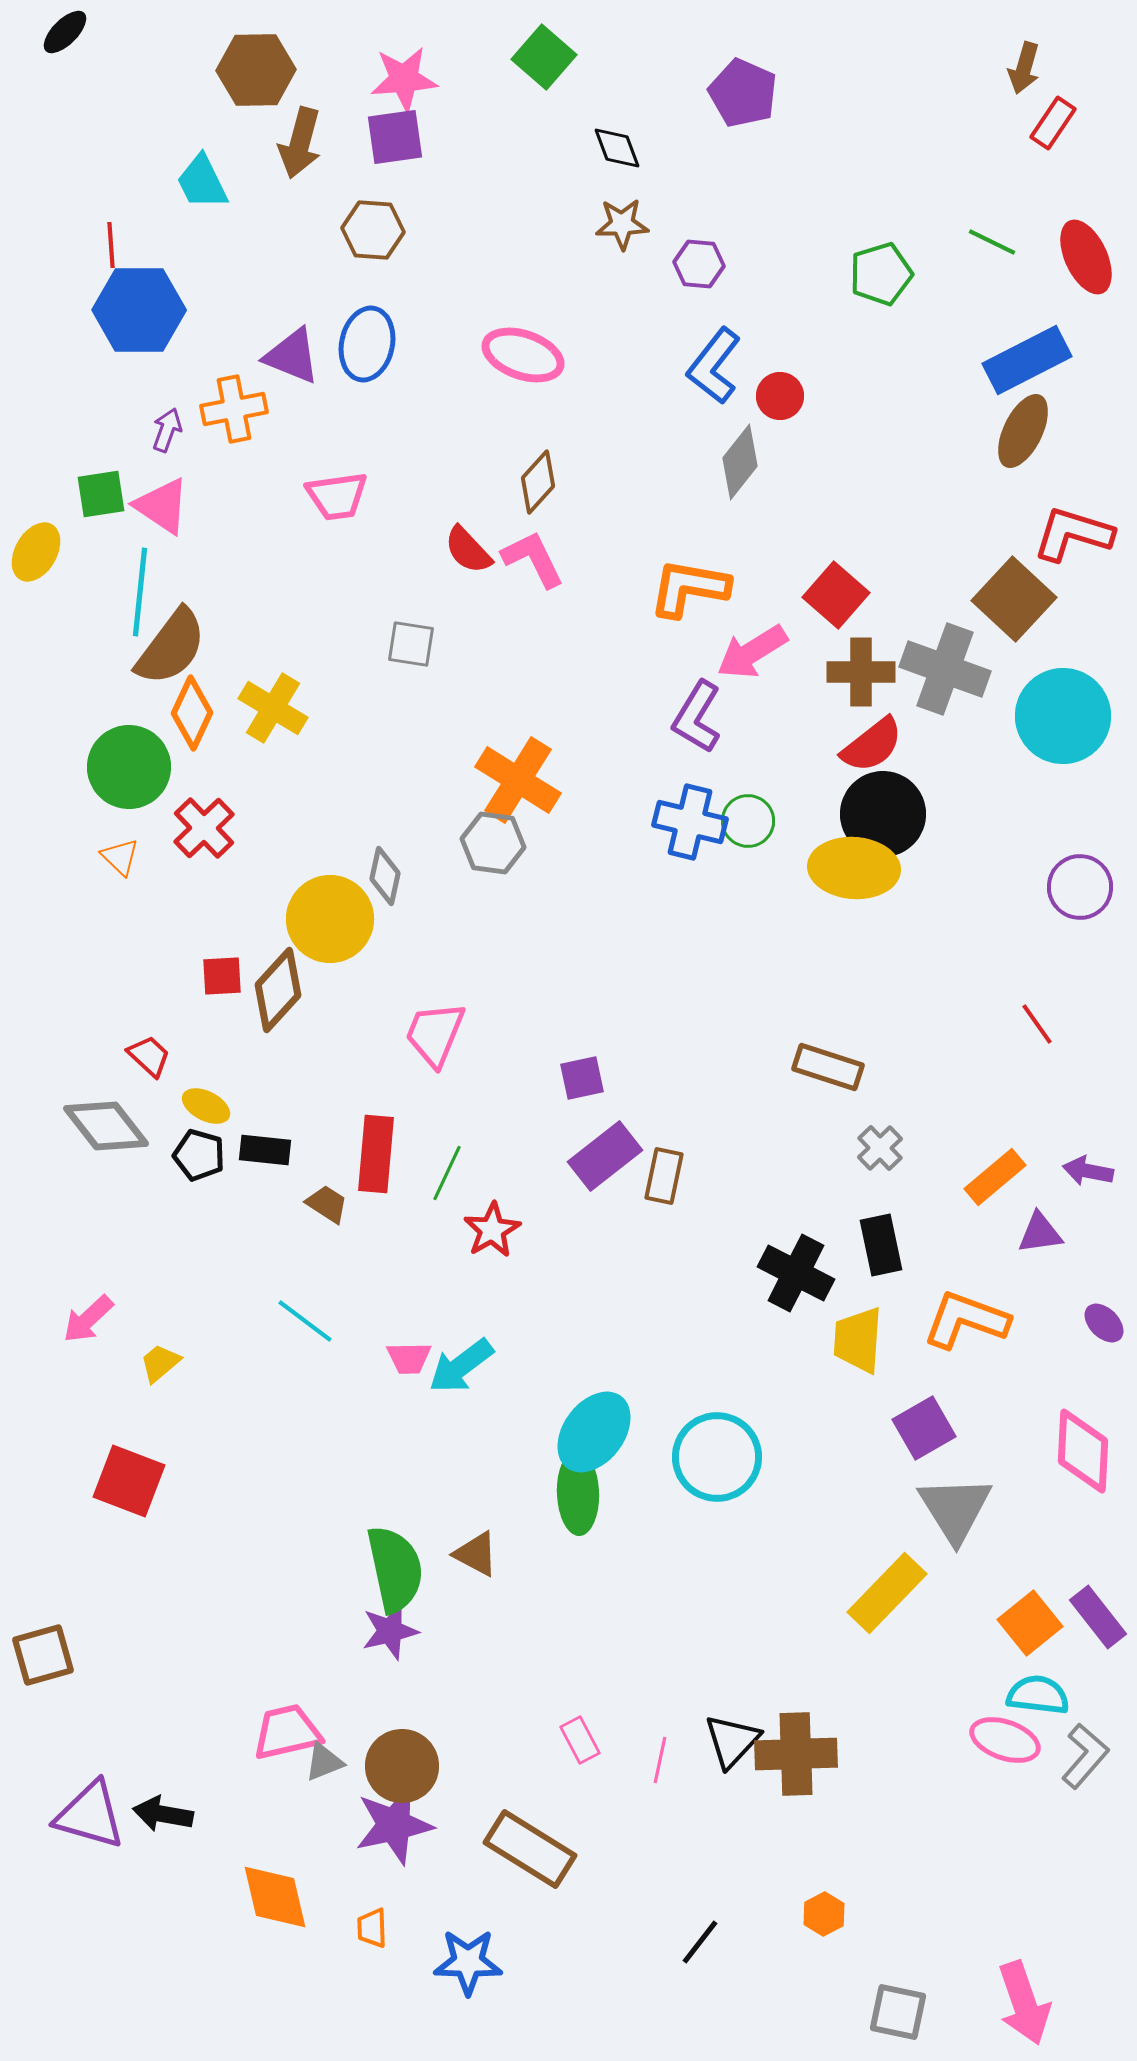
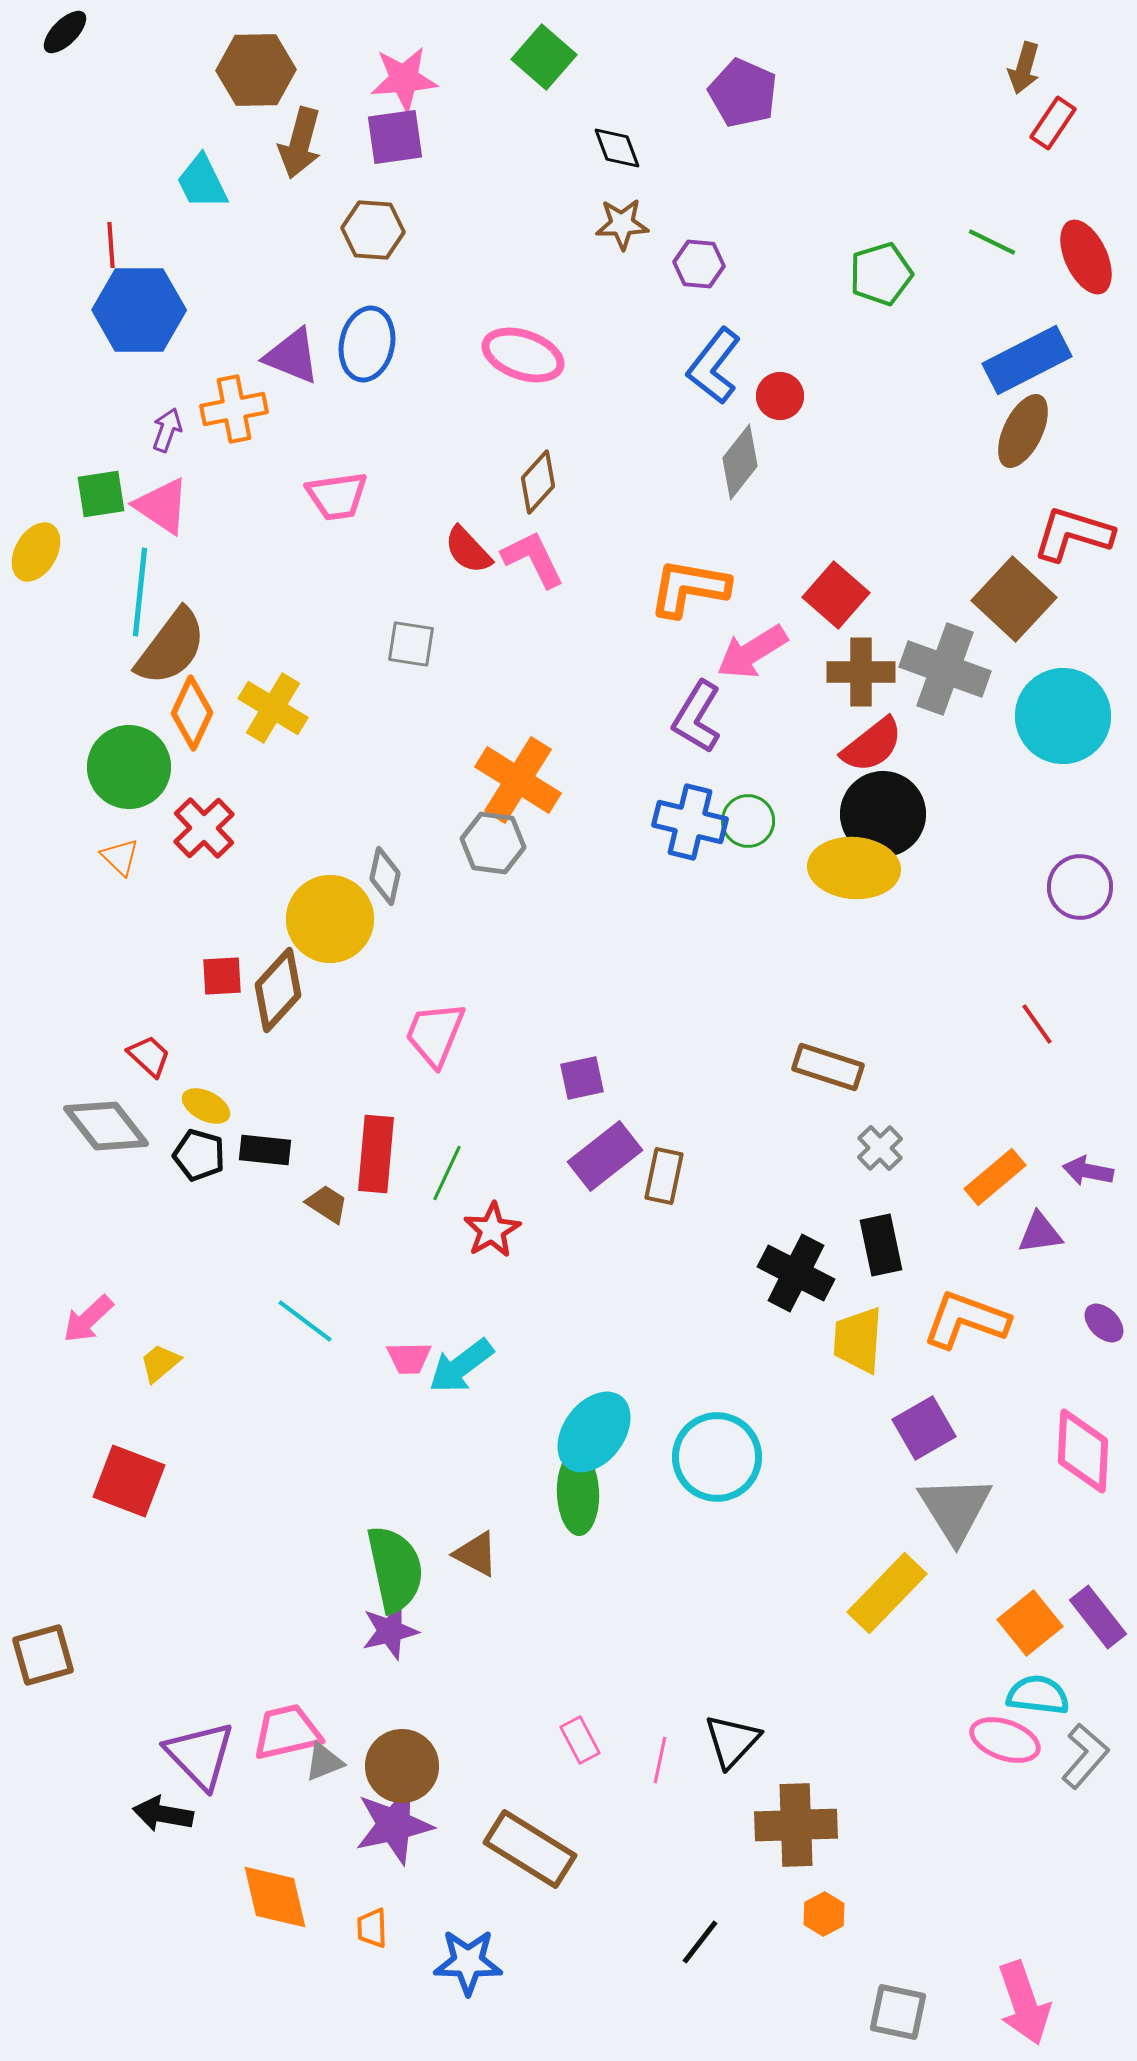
brown cross at (796, 1754): moved 71 px down
purple triangle at (90, 1815): moved 110 px right, 60 px up; rotated 30 degrees clockwise
